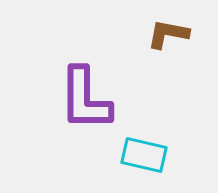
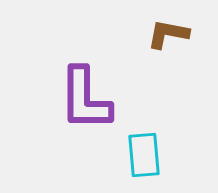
cyan rectangle: rotated 72 degrees clockwise
